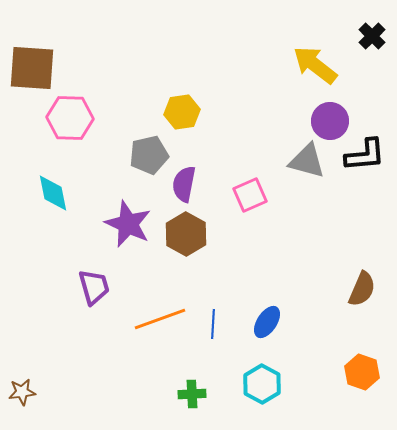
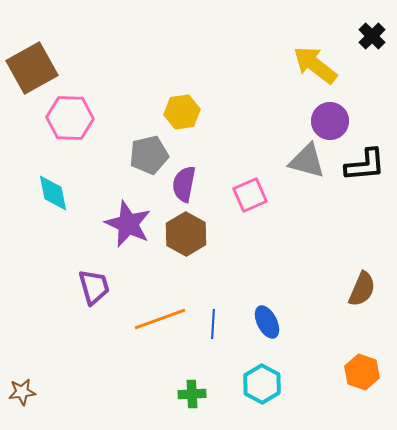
brown square: rotated 33 degrees counterclockwise
black L-shape: moved 10 px down
blue ellipse: rotated 60 degrees counterclockwise
